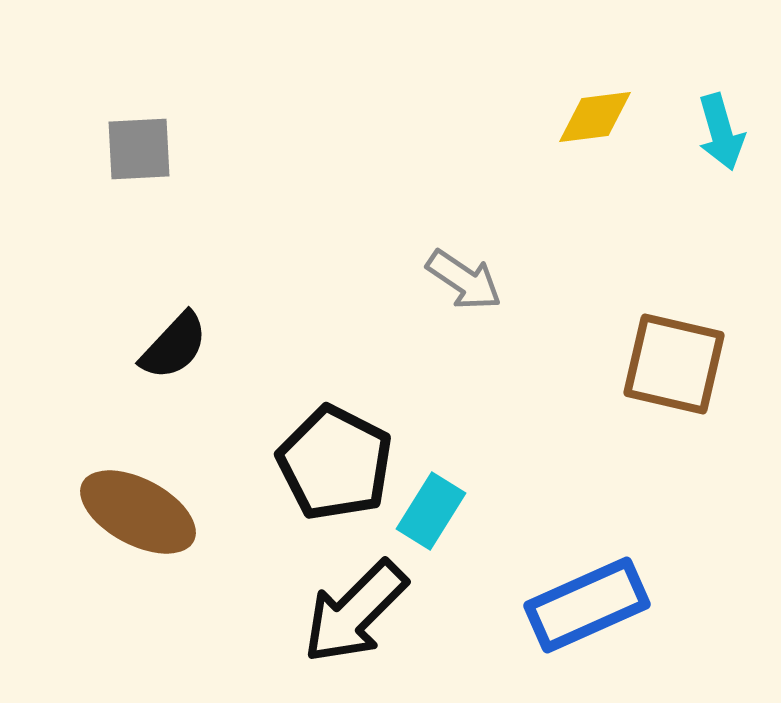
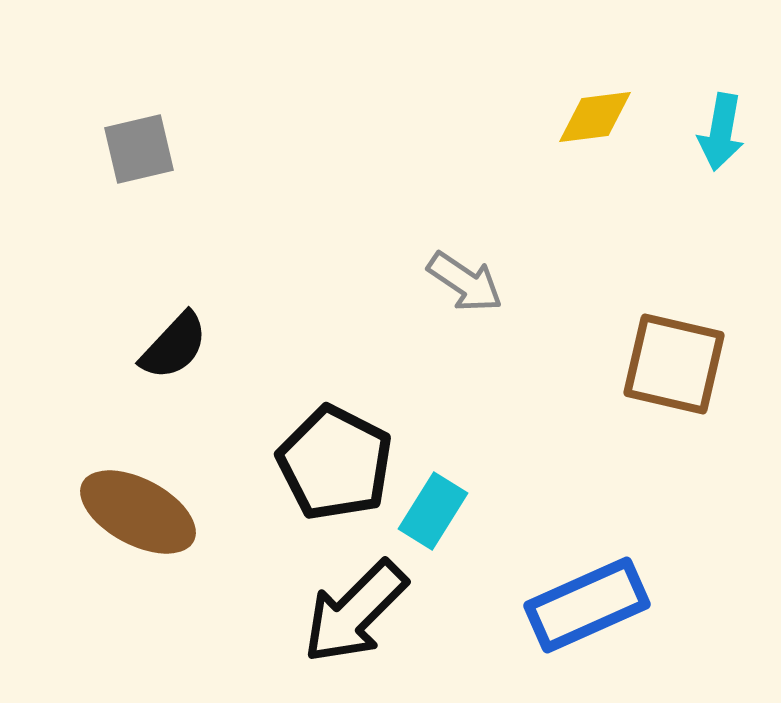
cyan arrow: rotated 26 degrees clockwise
gray square: rotated 10 degrees counterclockwise
gray arrow: moved 1 px right, 2 px down
cyan rectangle: moved 2 px right
